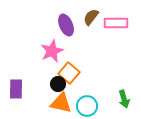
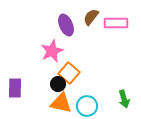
purple rectangle: moved 1 px left, 1 px up
